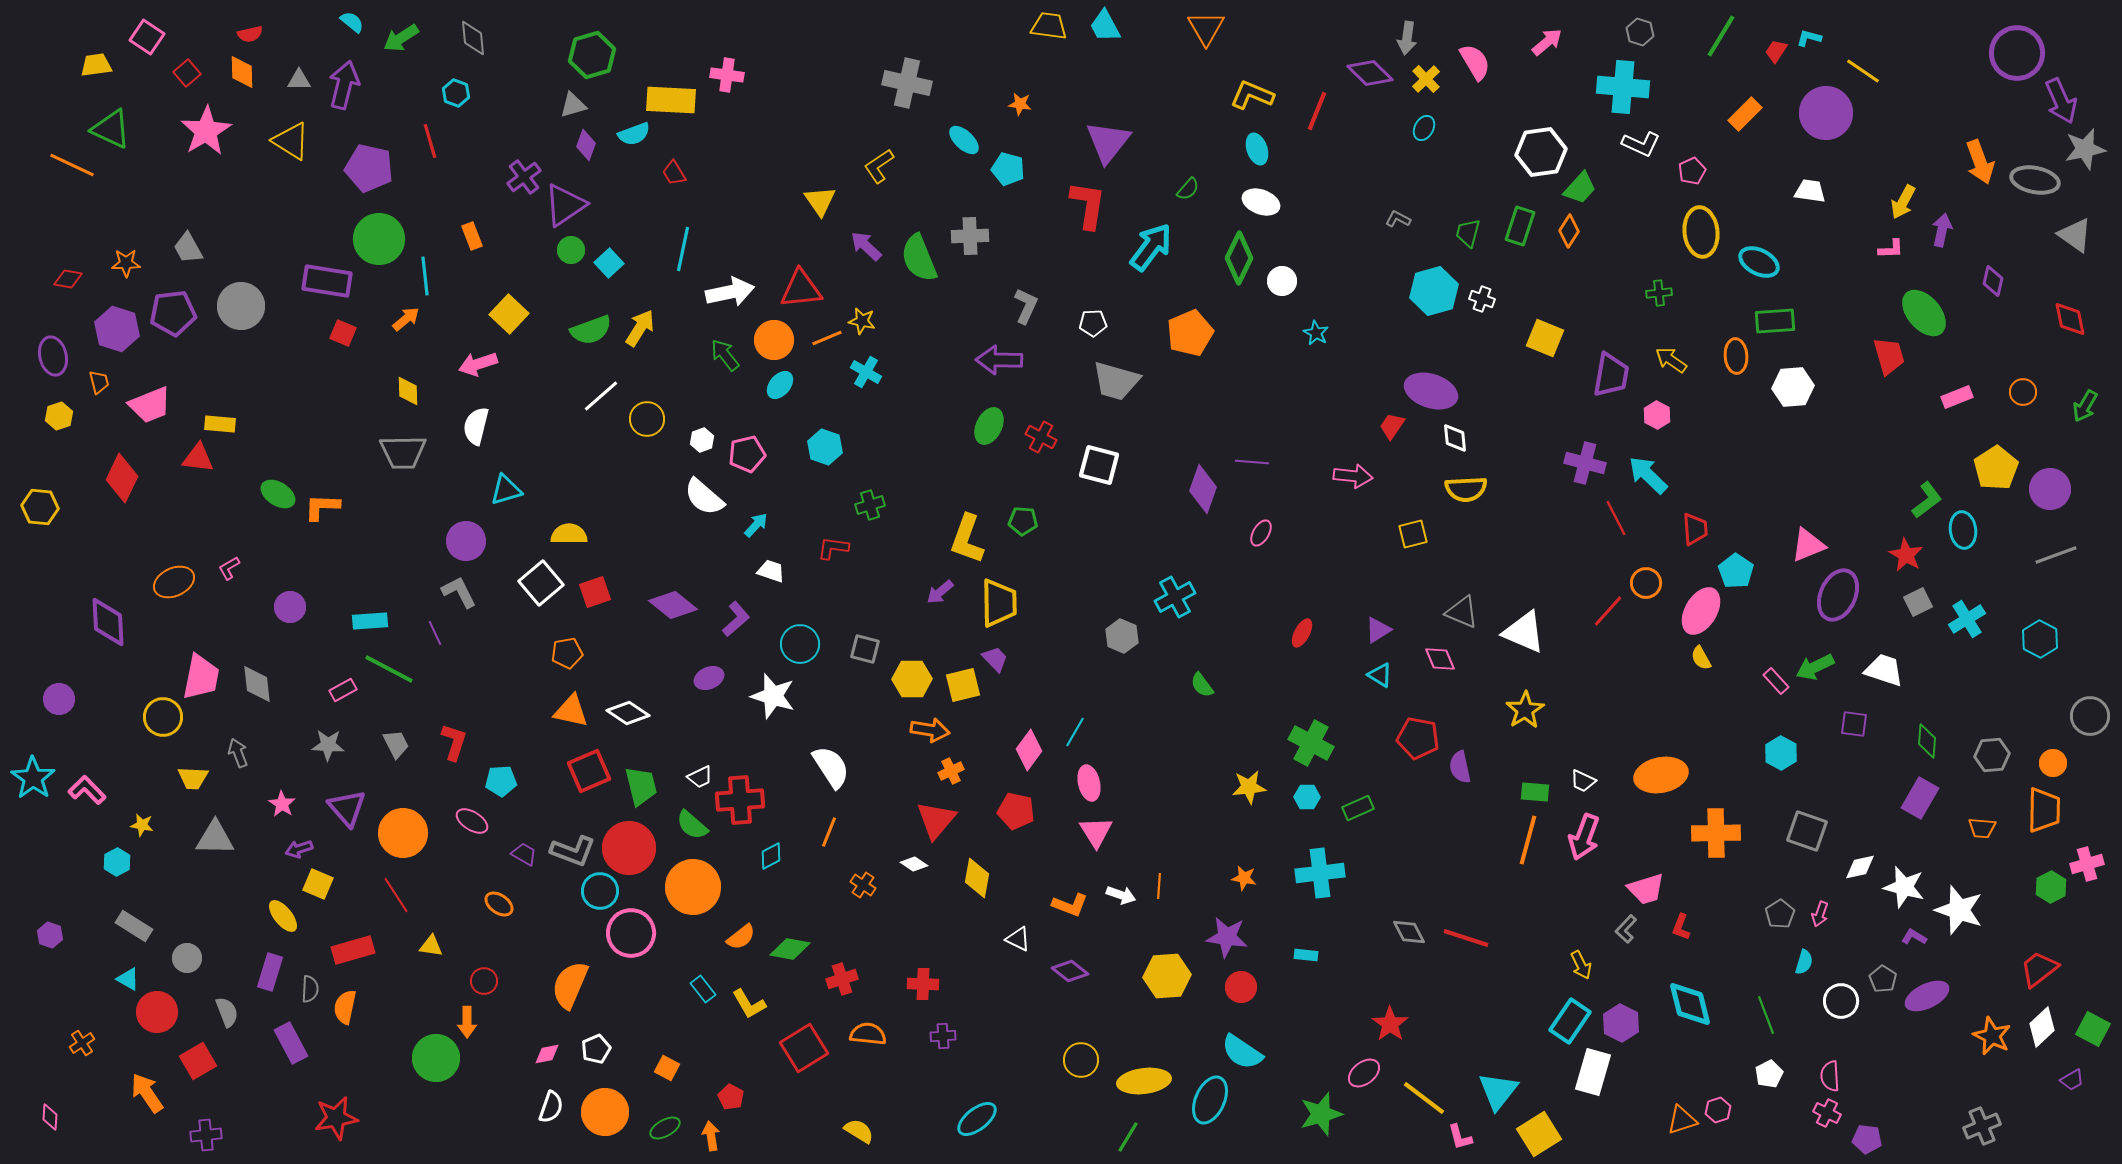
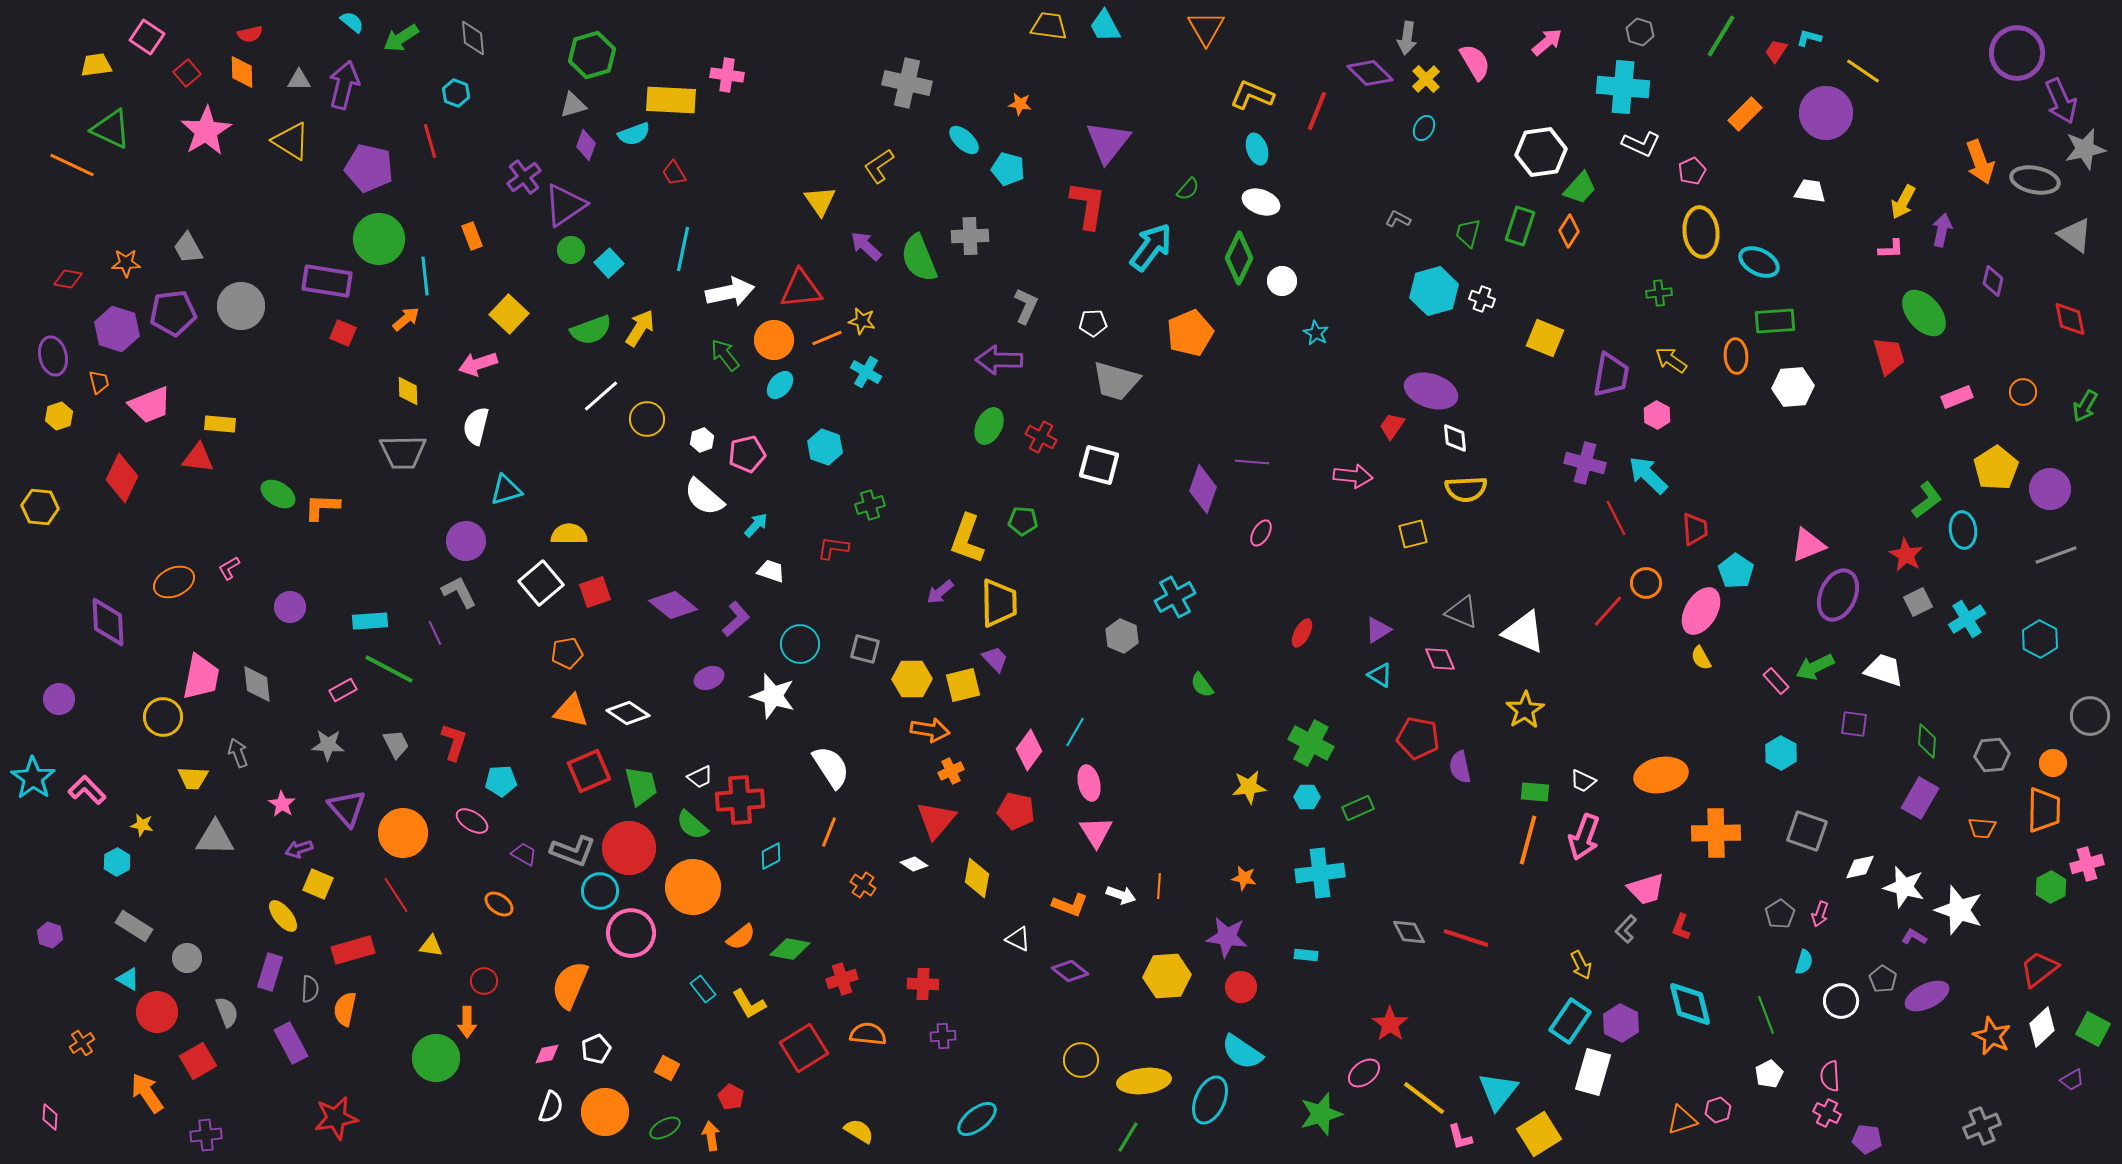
orange semicircle at (345, 1007): moved 2 px down
